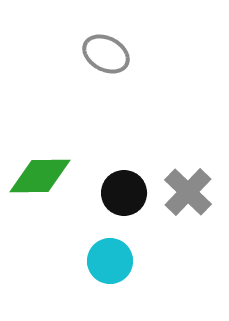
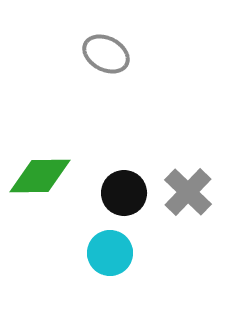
cyan circle: moved 8 px up
